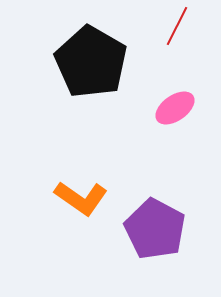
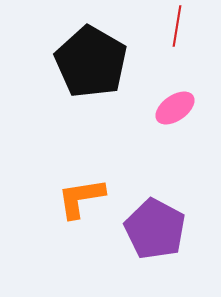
red line: rotated 18 degrees counterclockwise
orange L-shape: rotated 136 degrees clockwise
